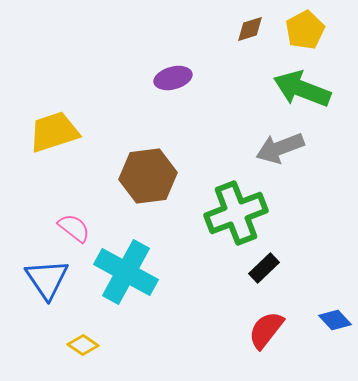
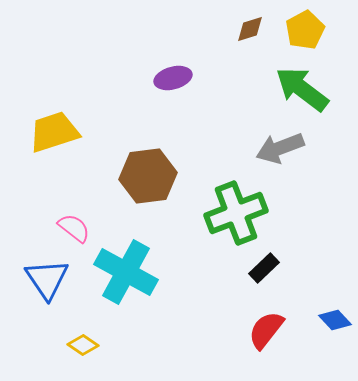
green arrow: rotated 16 degrees clockwise
